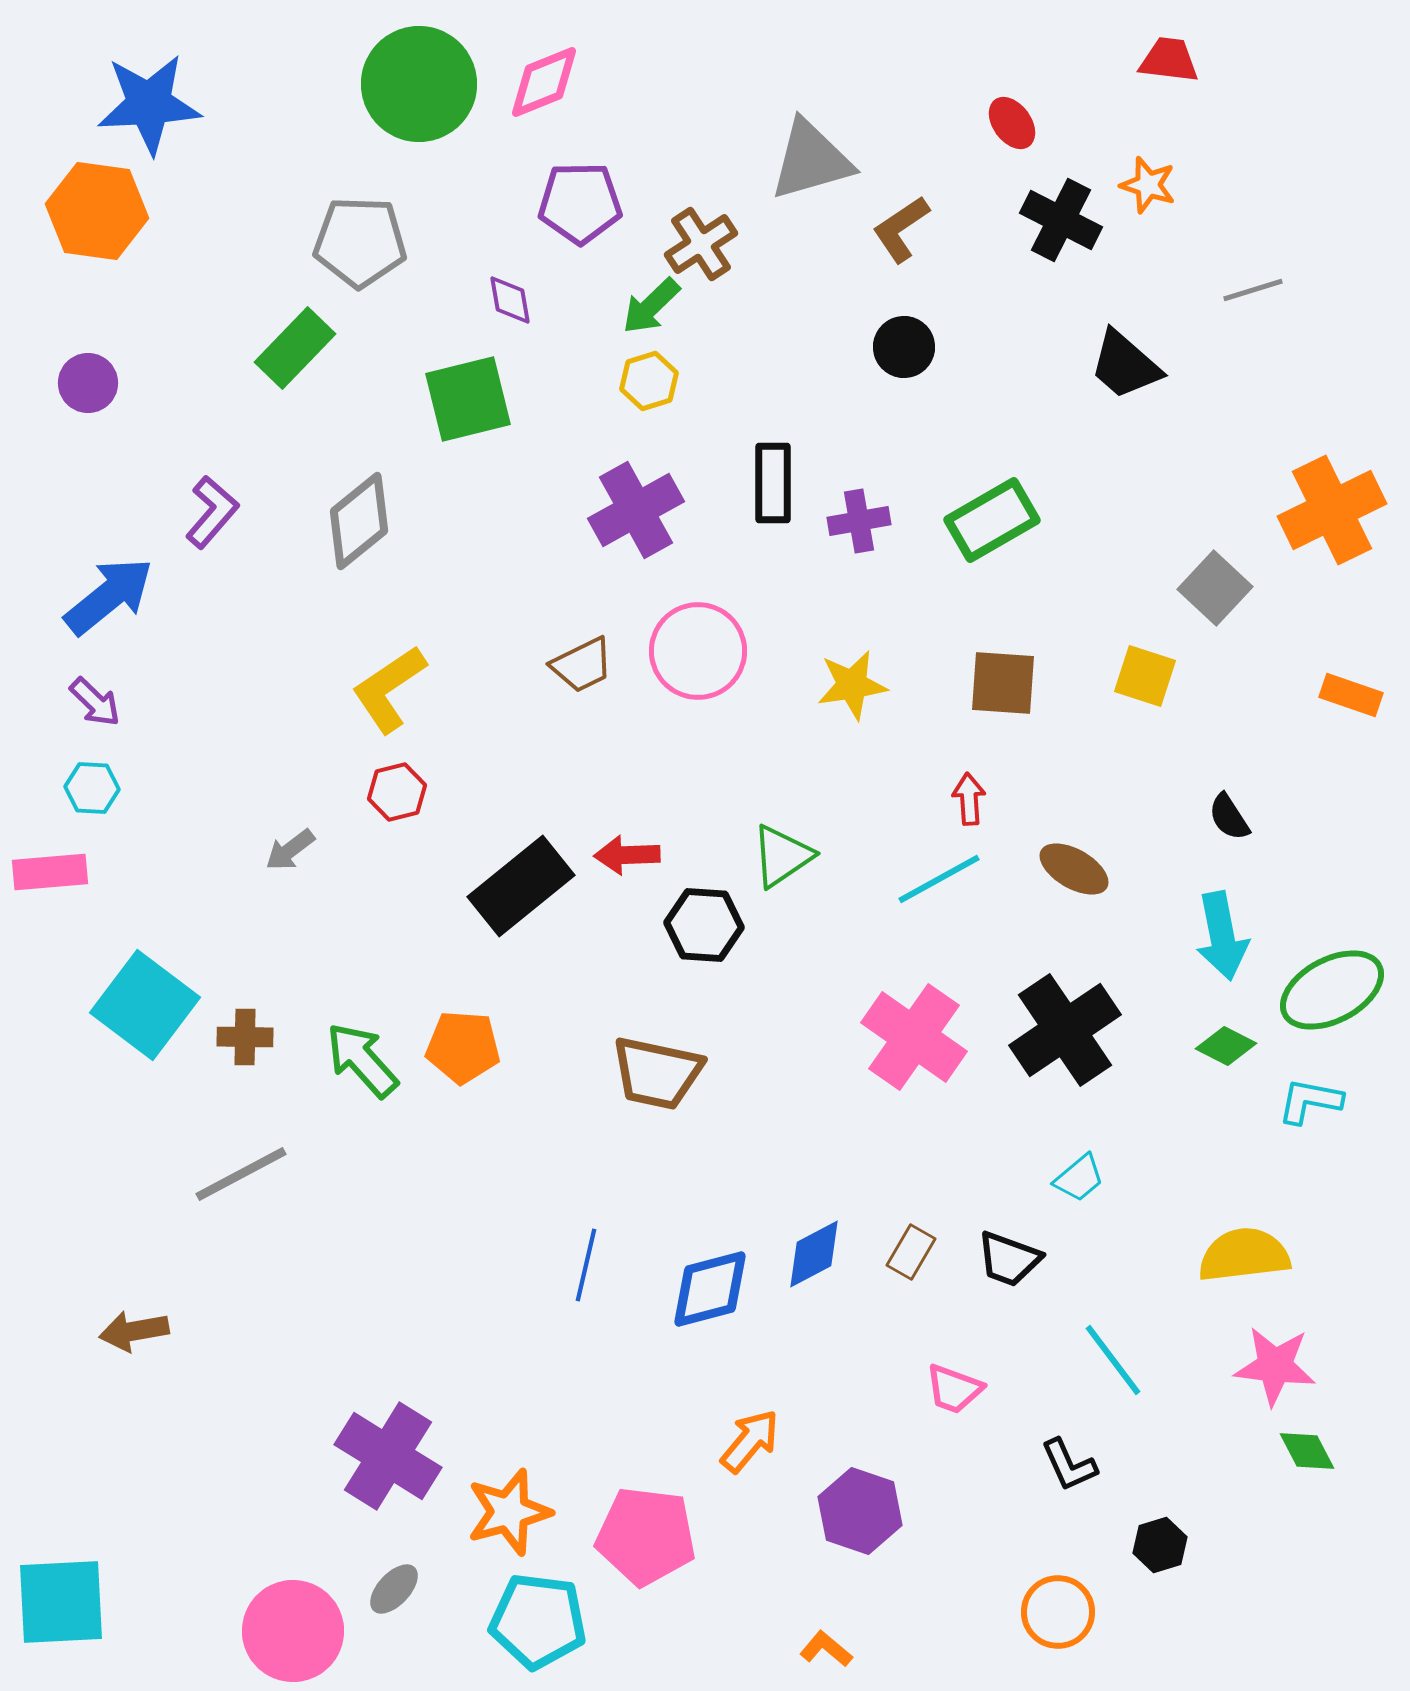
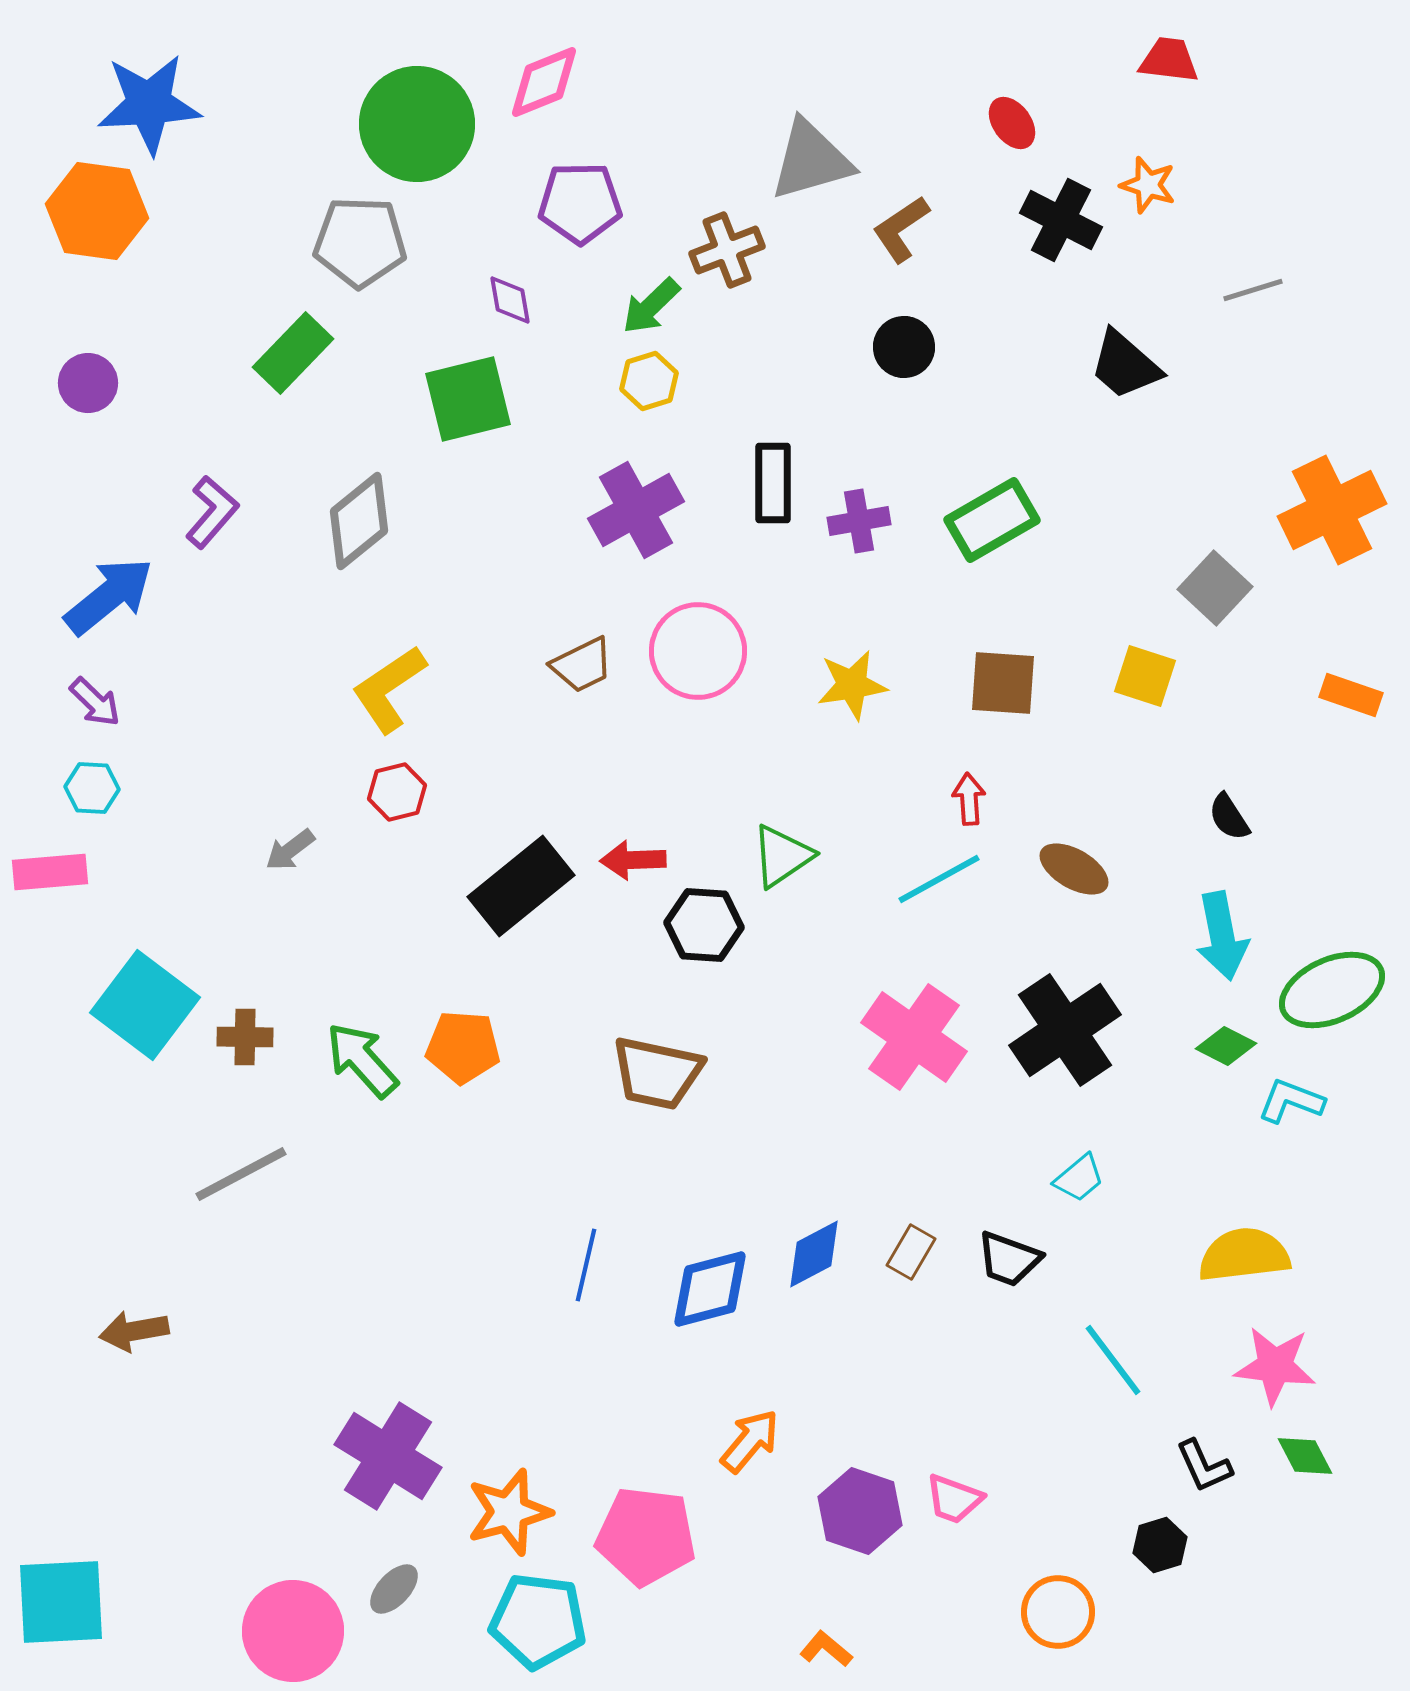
green circle at (419, 84): moved 2 px left, 40 px down
brown cross at (701, 244): moved 26 px right, 6 px down; rotated 12 degrees clockwise
green rectangle at (295, 348): moved 2 px left, 5 px down
red arrow at (627, 855): moved 6 px right, 5 px down
green ellipse at (1332, 990): rotated 4 degrees clockwise
cyan L-shape at (1310, 1101): moved 19 px left; rotated 10 degrees clockwise
pink trapezoid at (954, 1389): moved 110 px down
green diamond at (1307, 1451): moved 2 px left, 5 px down
black L-shape at (1069, 1465): moved 135 px right, 1 px down
